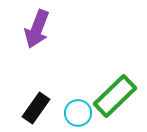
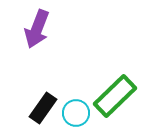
black rectangle: moved 7 px right
cyan circle: moved 2 px left
